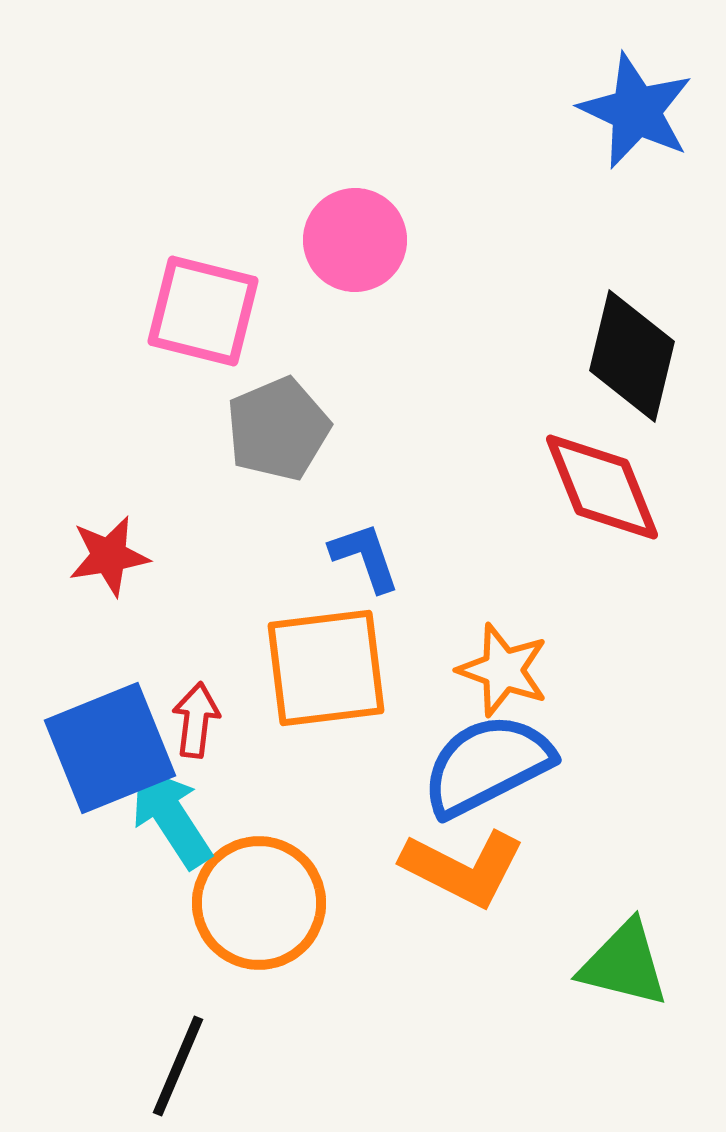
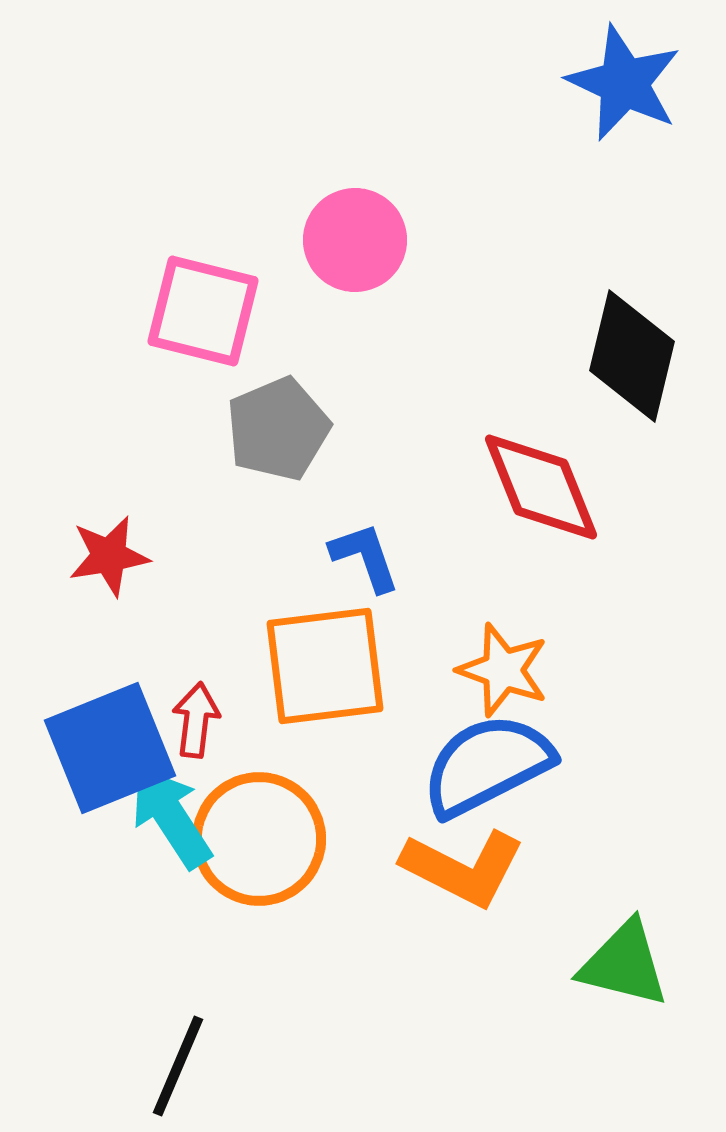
blue star: moved 12 px left, 28 px up
red diamond: moved 61 px left
orange square: moved 1 px left, 2 px up
orange circle: moved 64 px up
